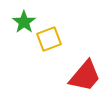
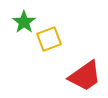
red trapezoid: rotated 15 degrees clockwise
